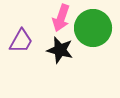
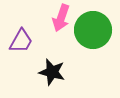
green circle: moved 2 px down
black star: moved 8 px left, 22 px down
